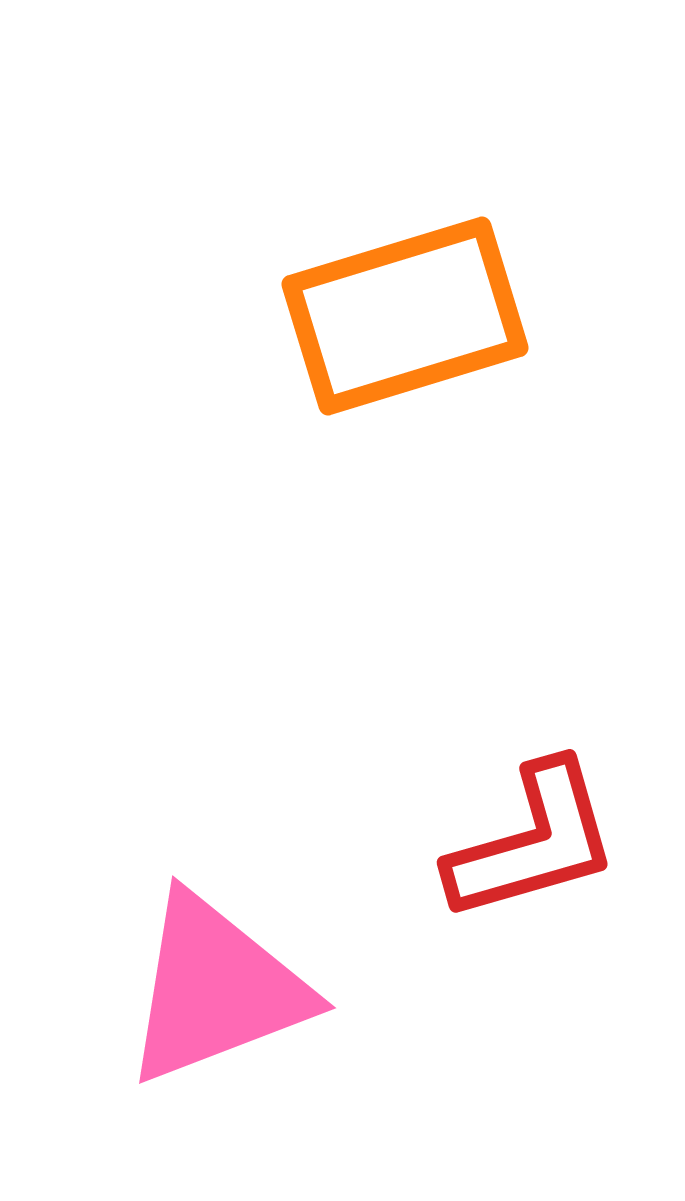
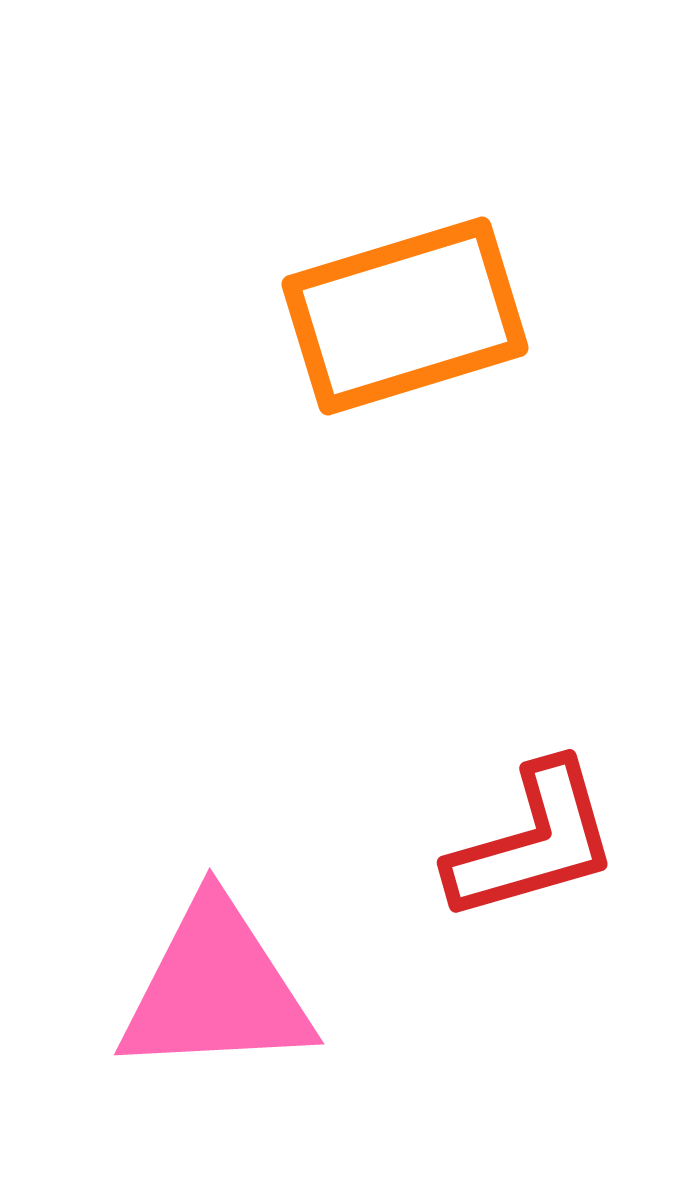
pink triangle: rotated 18 degrees clockwise
